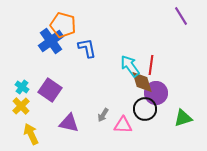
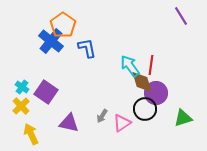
orange pentagon: rotated 20 degrees clockwise
blue cross: rotated 15 degrees counterclockwise
purple square: moved 4 px left, 2 px down
gray arrow: moved 1 px left, 1 px down
pink triangle: moved 1 px left, 2 px up; rotated 36 degrees counterclockwise
